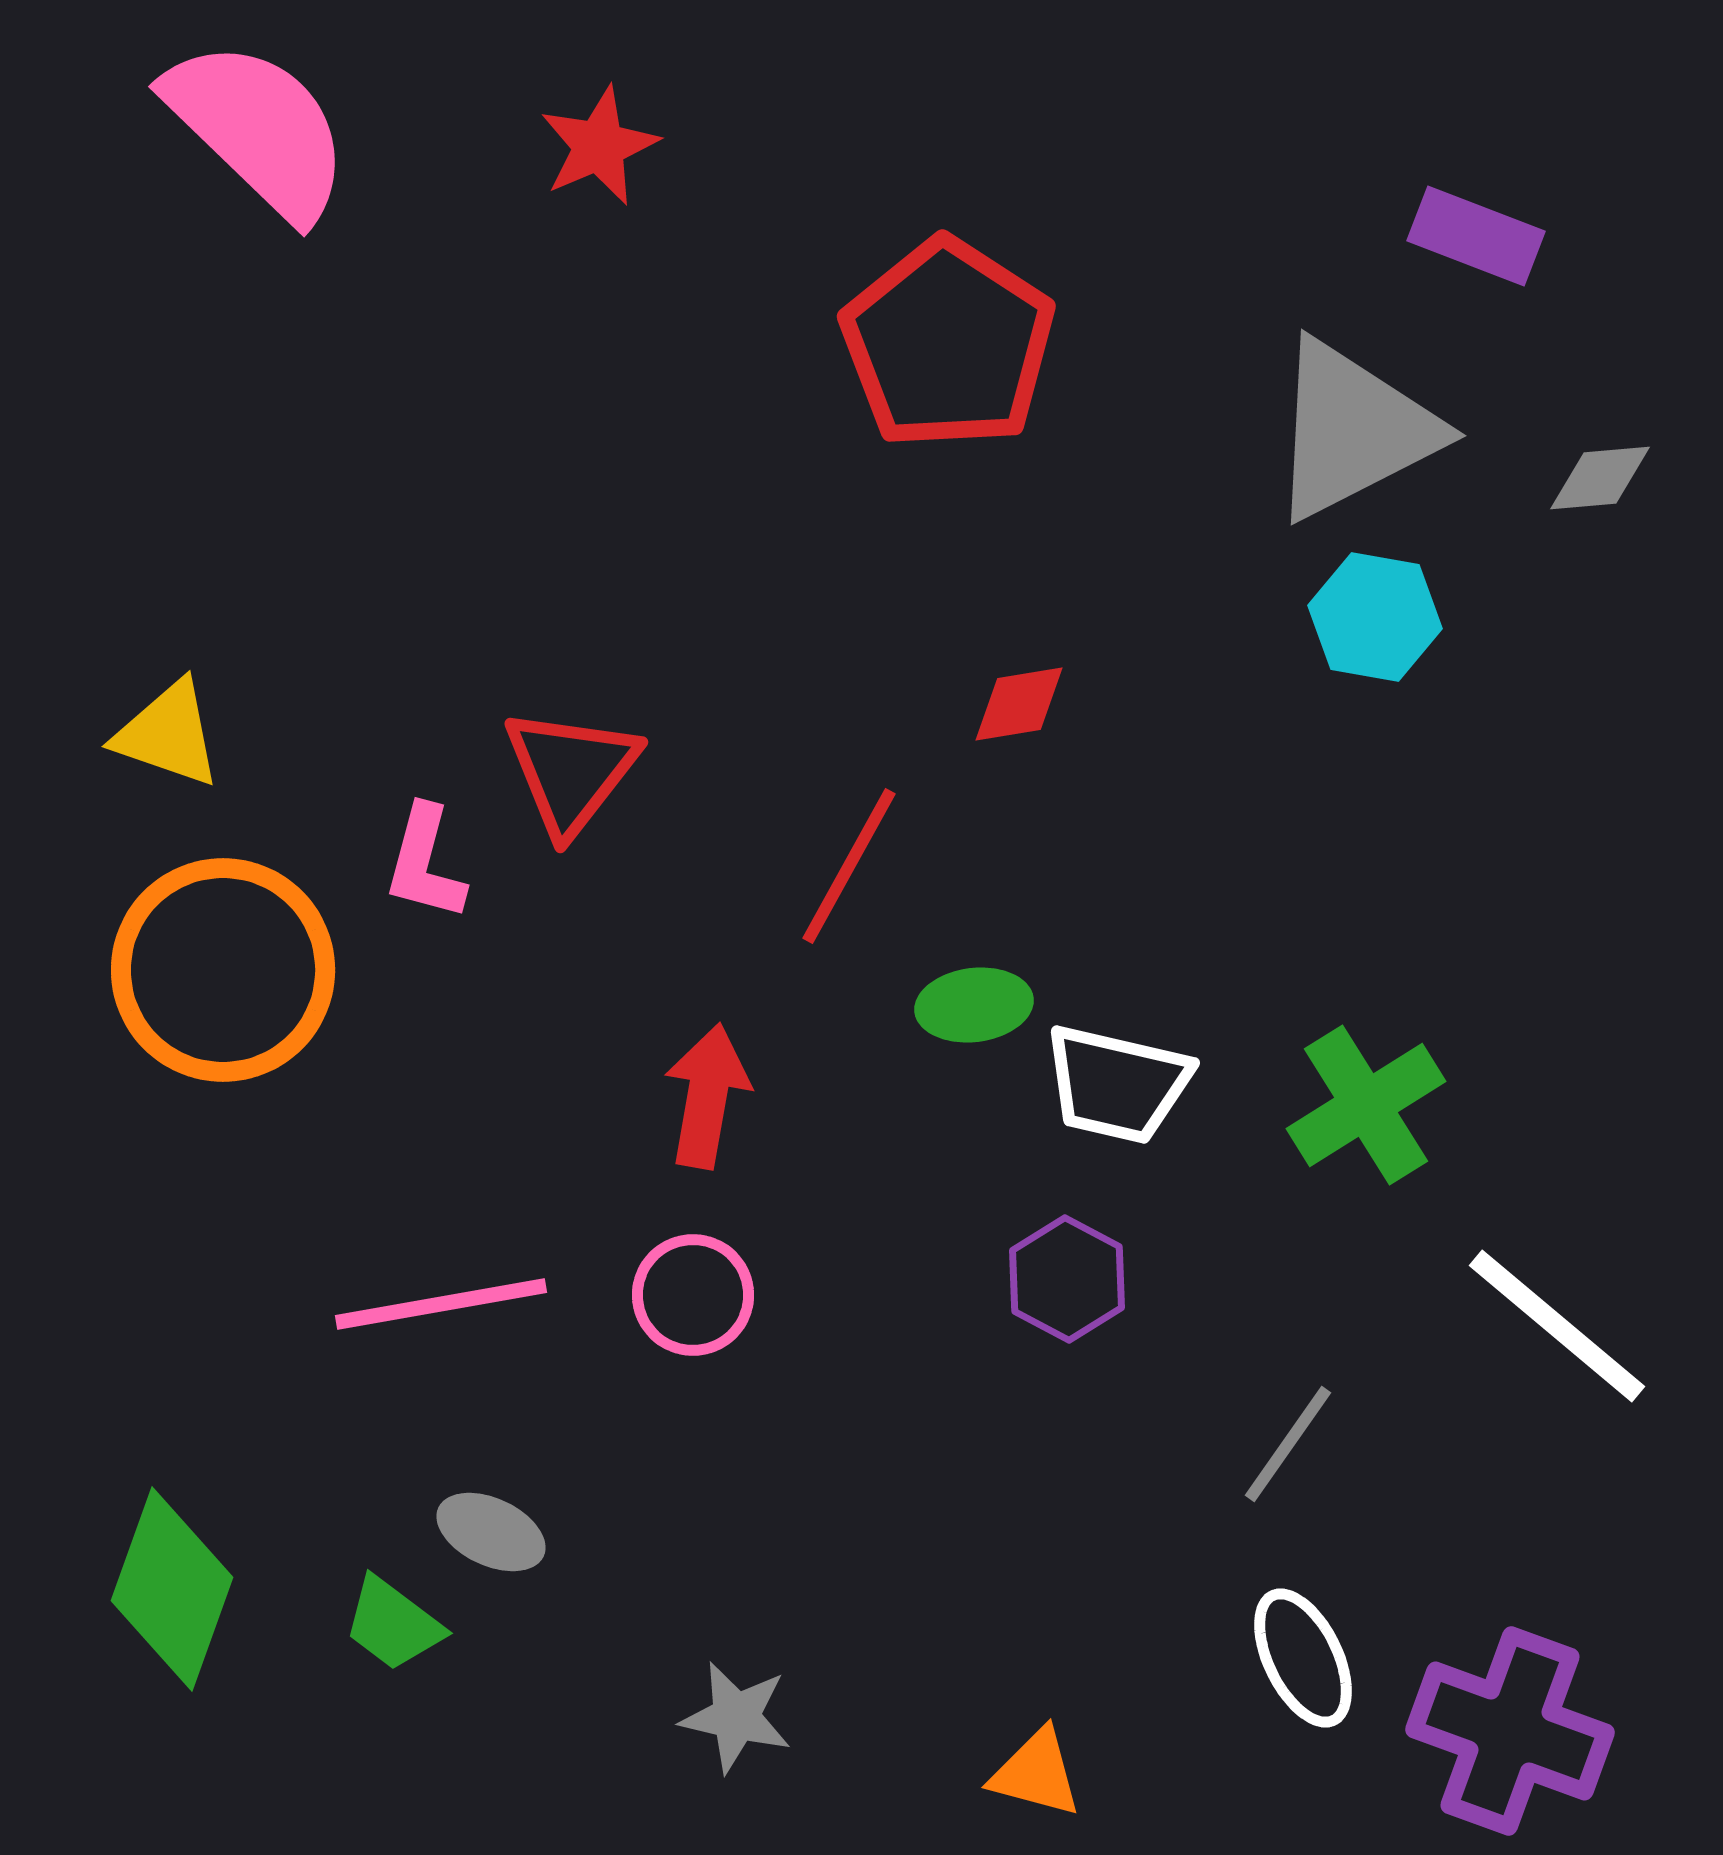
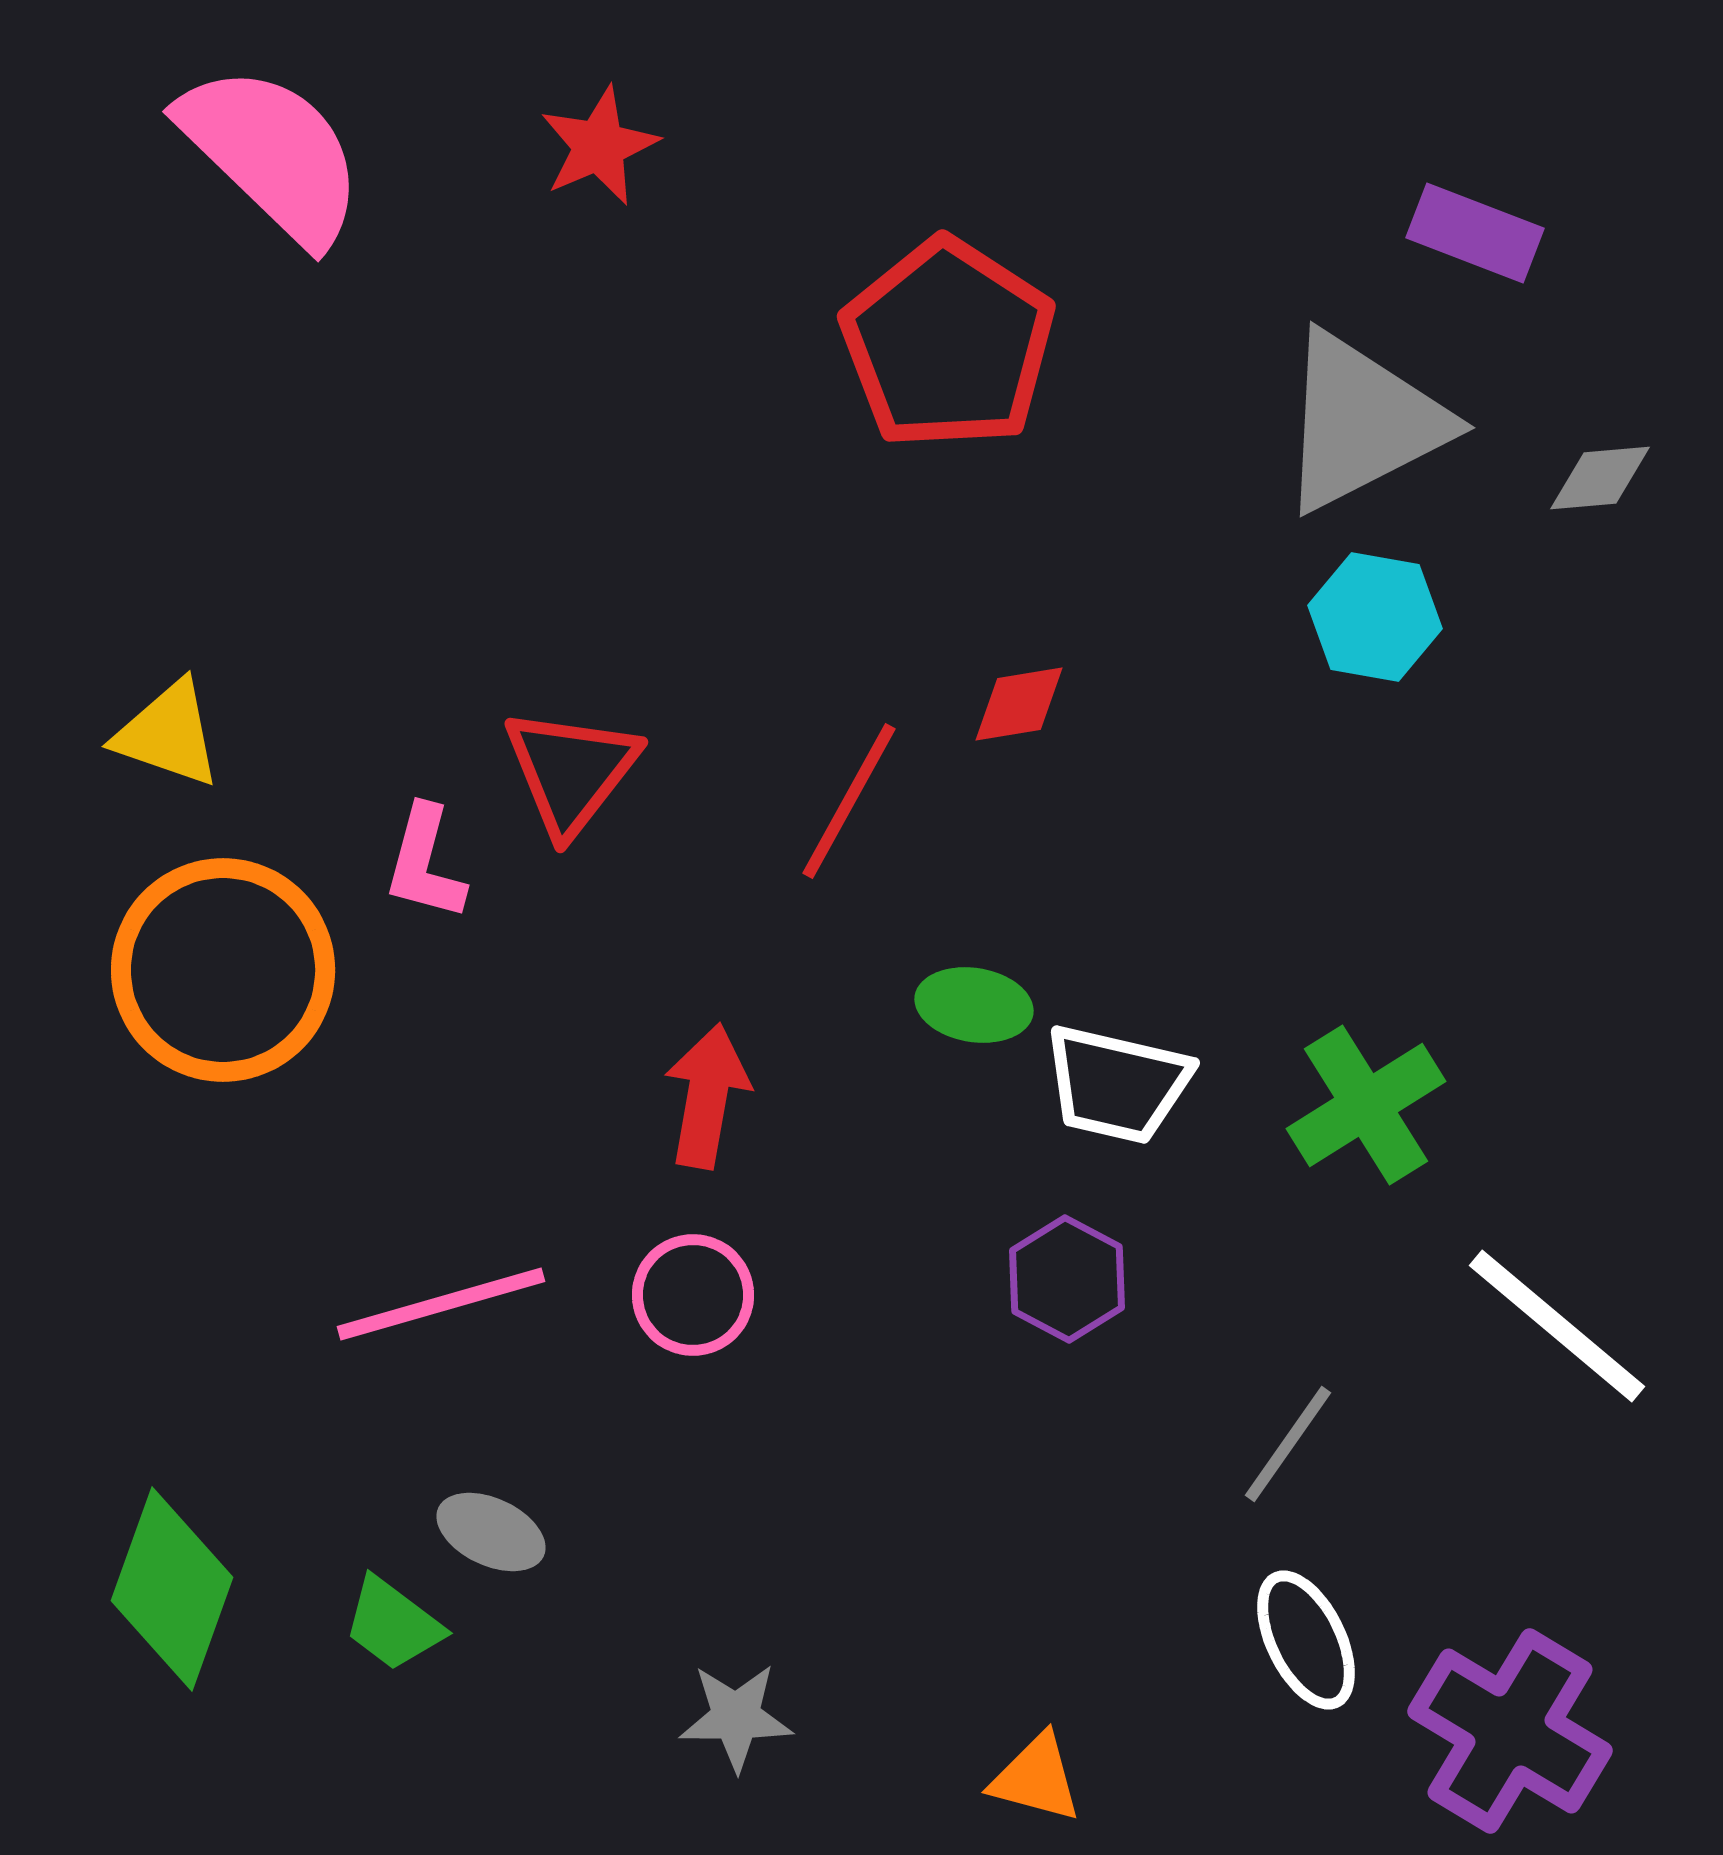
pink semicircle: moved 14 px right, 25 px down
purple rectangle: moved 1 px left, 3 px up
gray triangle: moved 9 px right, 8 px up
red line: moved 65 px up
green ellipse: rotated 16 degrees clockwise
pink line: rotated 6 degrees counterclockwise
white ellipse: moved 3 px right, 18 px up
gray star: rotated 13 degrees counterclockwise
purple cross: rotated 11 degrees clockwise
orange triangle: moved 5 px down
